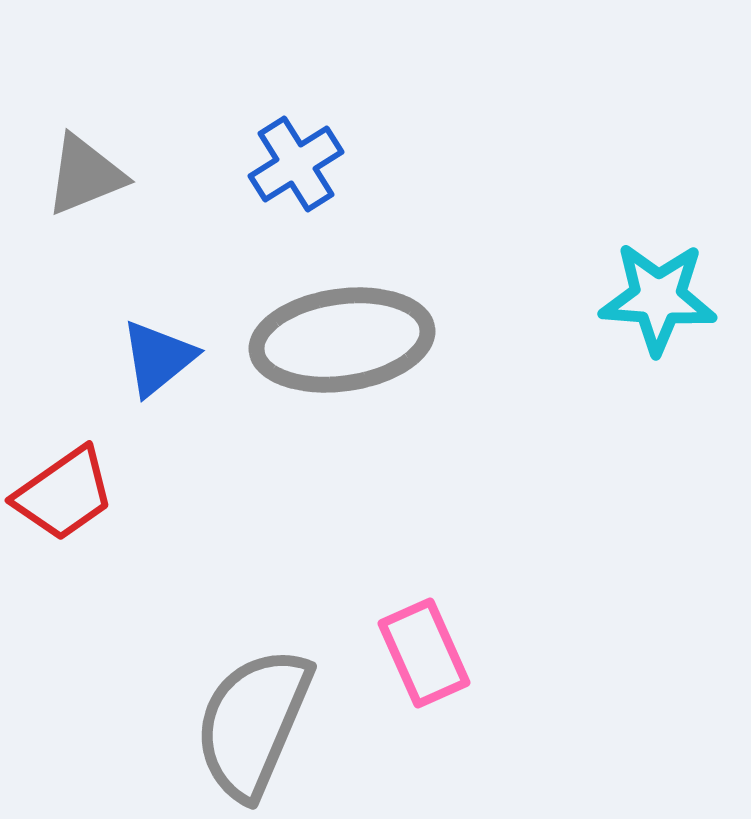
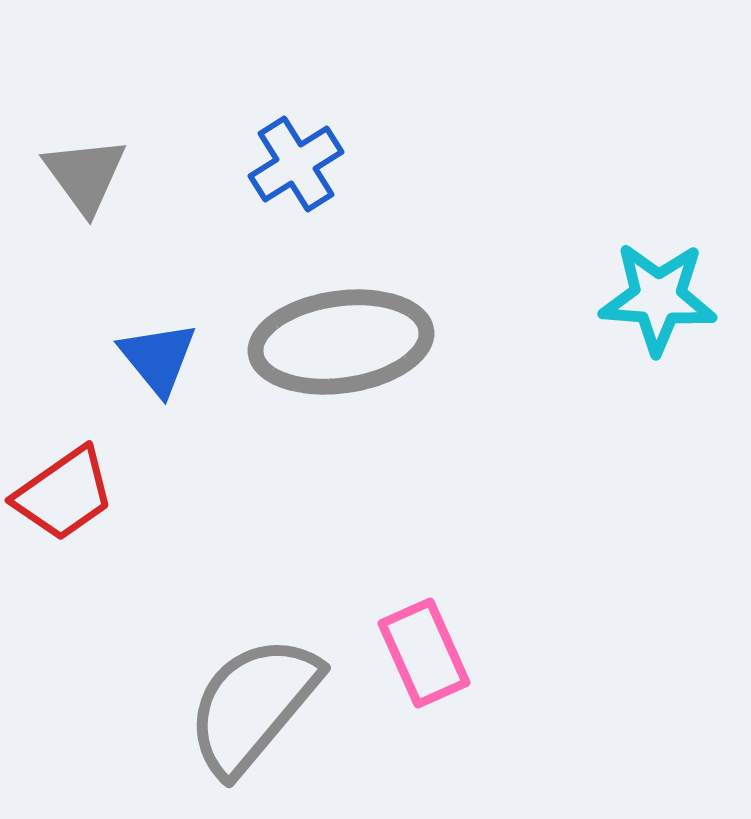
gray triangle: rotated 44 degrees counterclockwise
gray ellipse: moved 1 px left, 2 px down
blue triangle: rotated 30 degrees counterclockwise
gray semicircle: moved 18 px up; rotated 17 degrees clockwise
